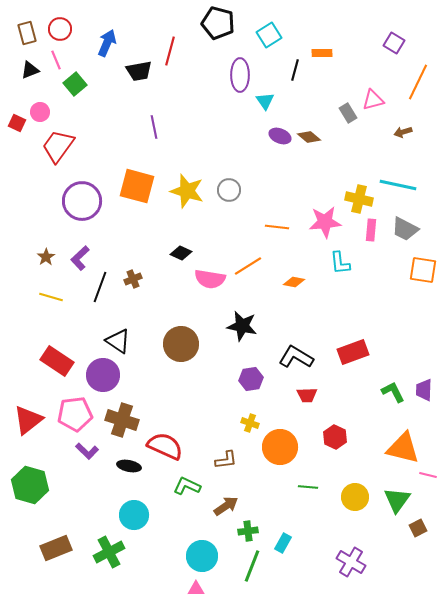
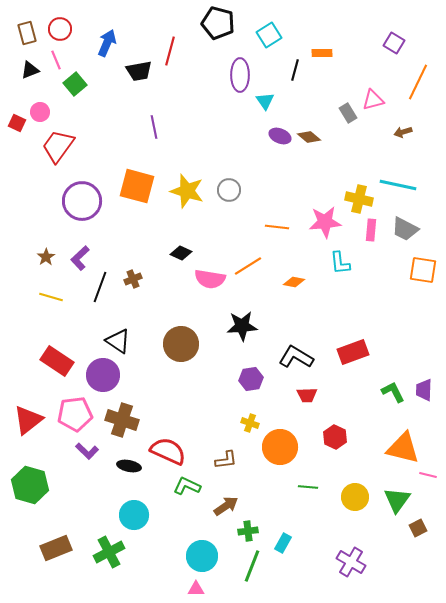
black star at (242, 326): rotated 16 degrees counterclockwise
red semicircle at (165, 446): moved 3 px right, 5 px down
